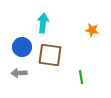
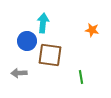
blue circle: moved 5 px right, 6 px up
